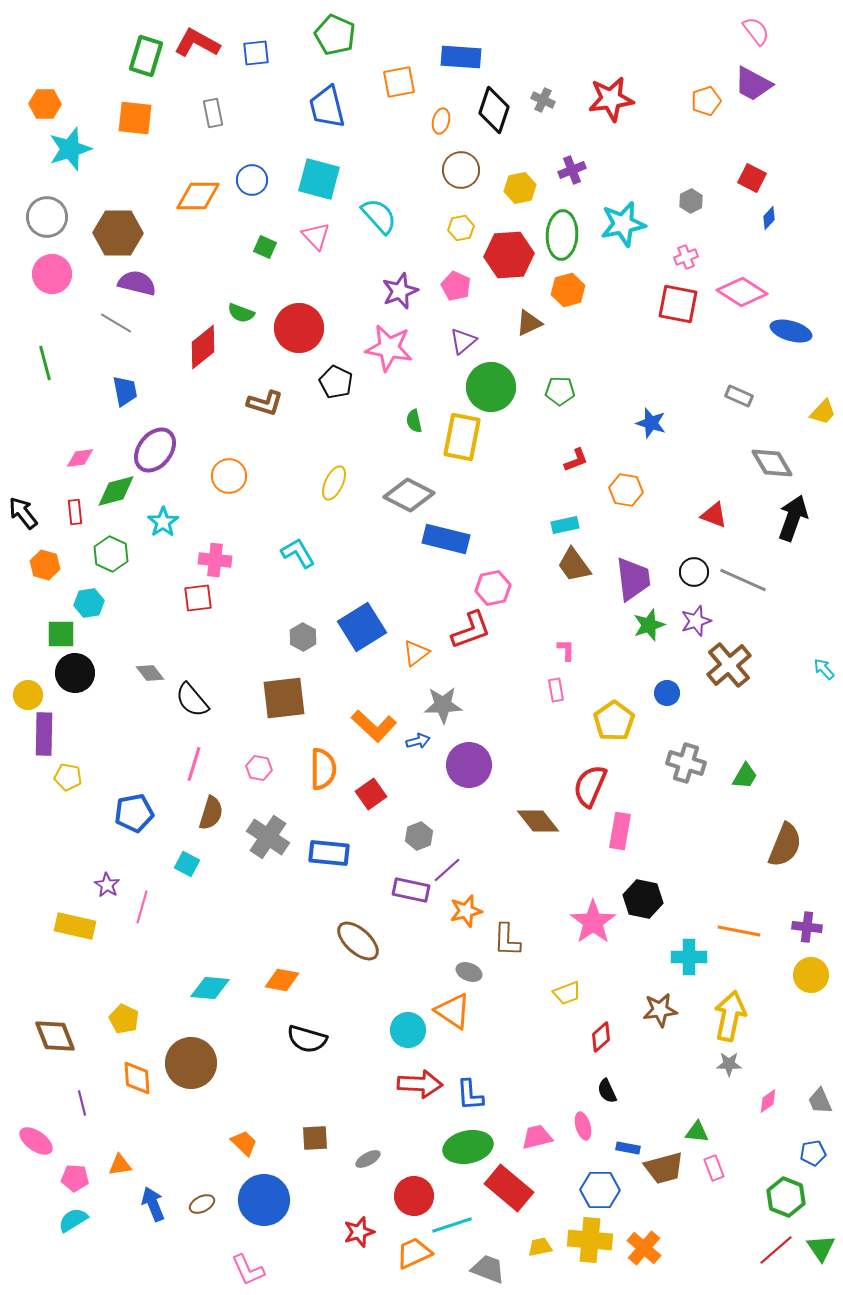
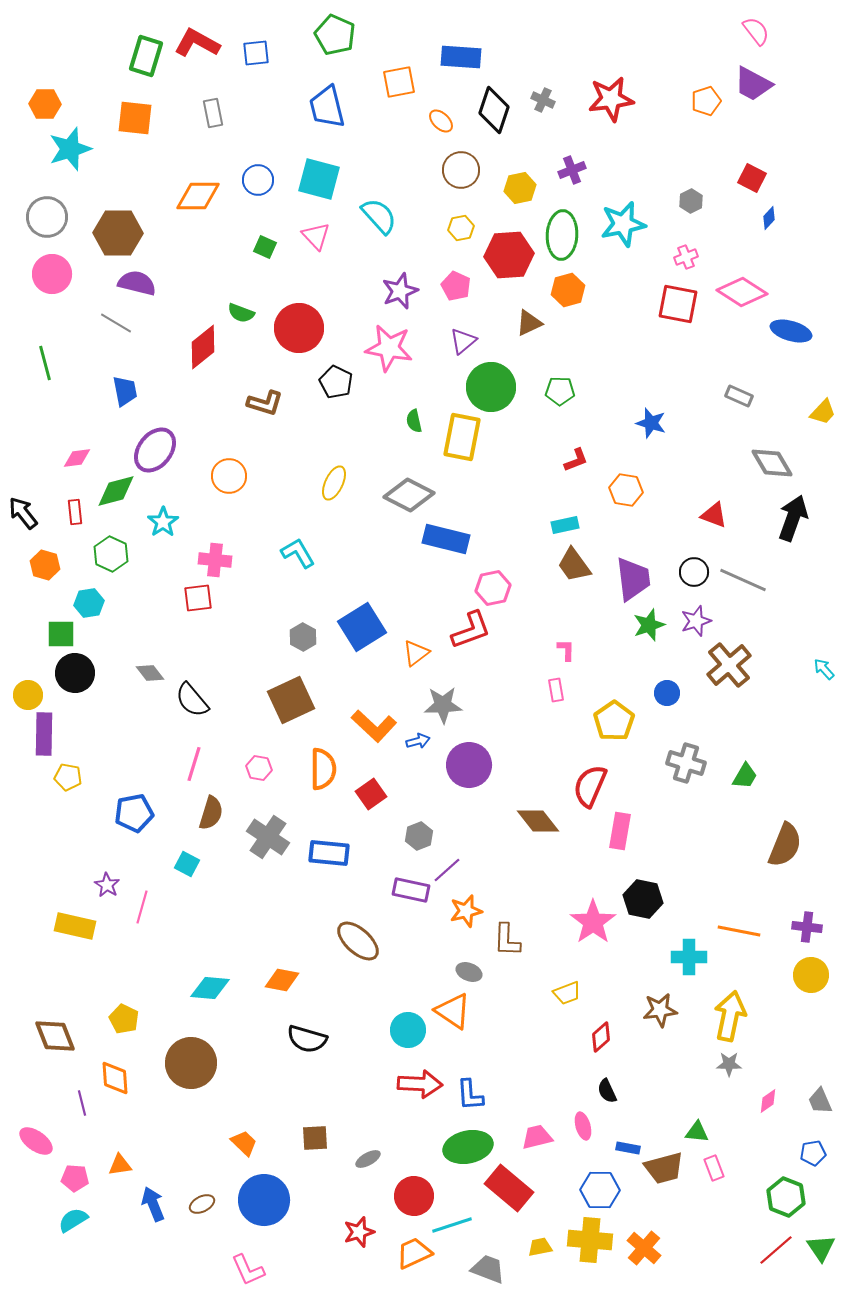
orange ellipse at (441, 121): rotated 60 degrees counterclockwise
blue circle at (252, 180): moved 6 px right
pink diamond at (80, 458): moved 3 px left
brown square at (284, 698): moved 7 px right, 2 px down; rotated 18 degrees counterclockwise
orange diamond at (137, 1078): moved 22 px left
